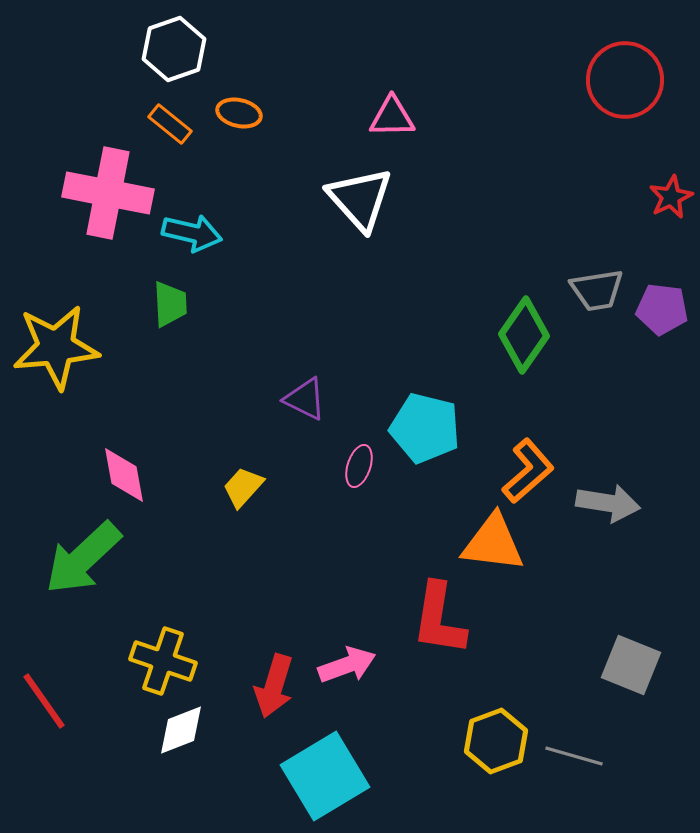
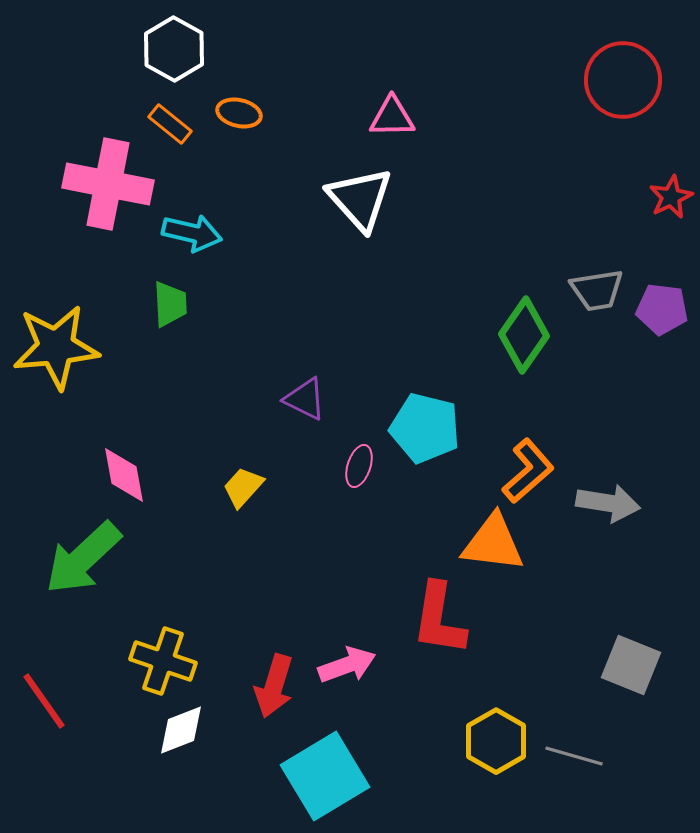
white hexagon: rotated 12 degrees counterclockwise
red circle: moved 2 px left
pink cross: moved 9 px up
yellow hexagon: rotated 10 degrees counterclockwise
